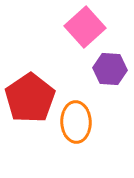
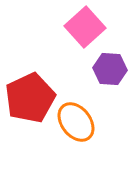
red pentagon: rotated 9 degrees clockwise
orange ellipse: rotated 36 degrees counterclockwise
